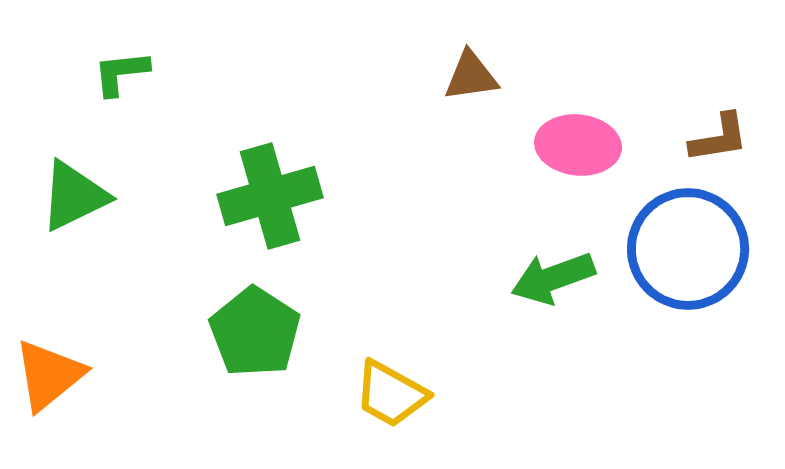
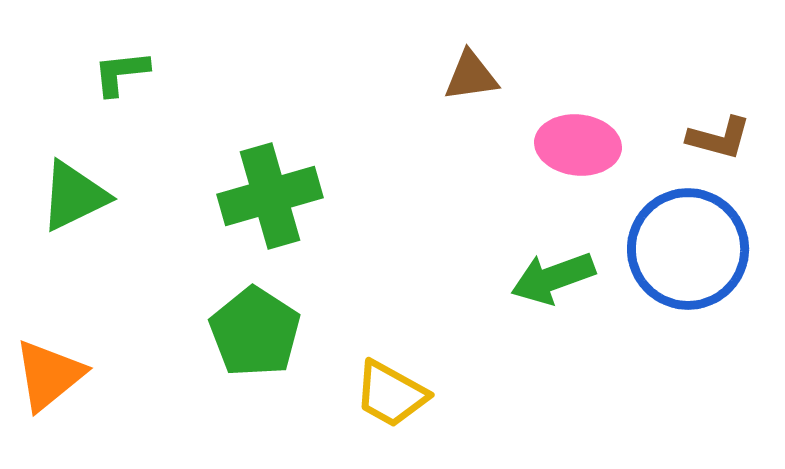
brown L-shape: rotated 24 degrees clockwise
